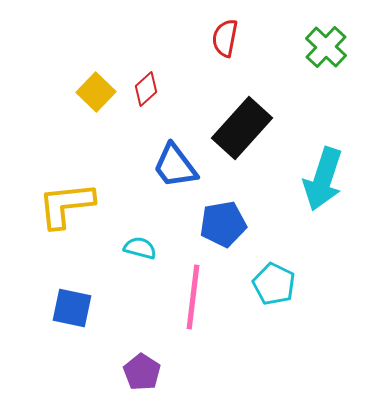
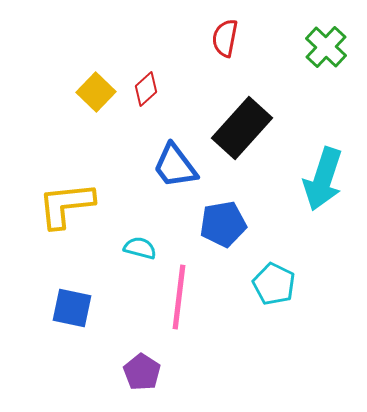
pink line: moved 14 px left
